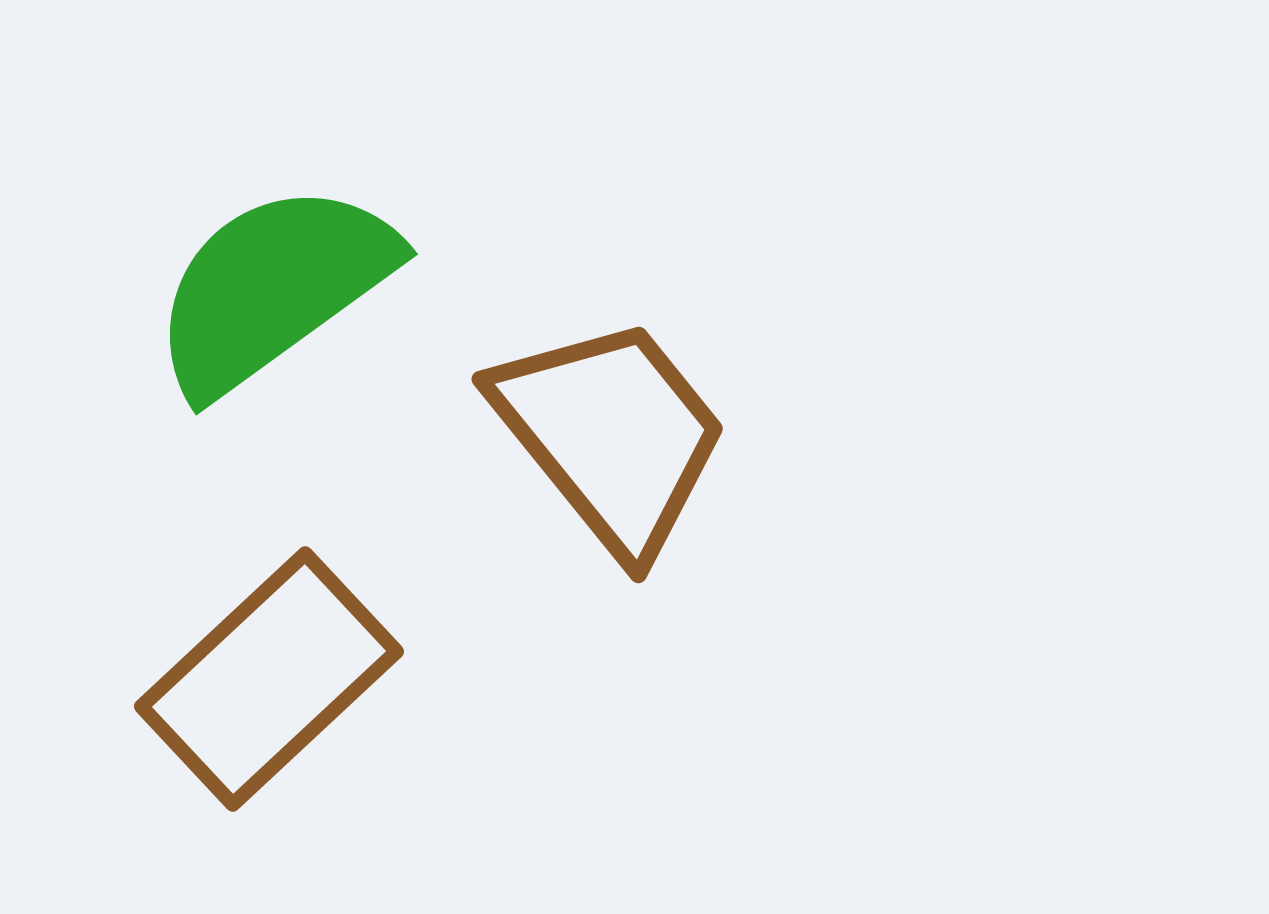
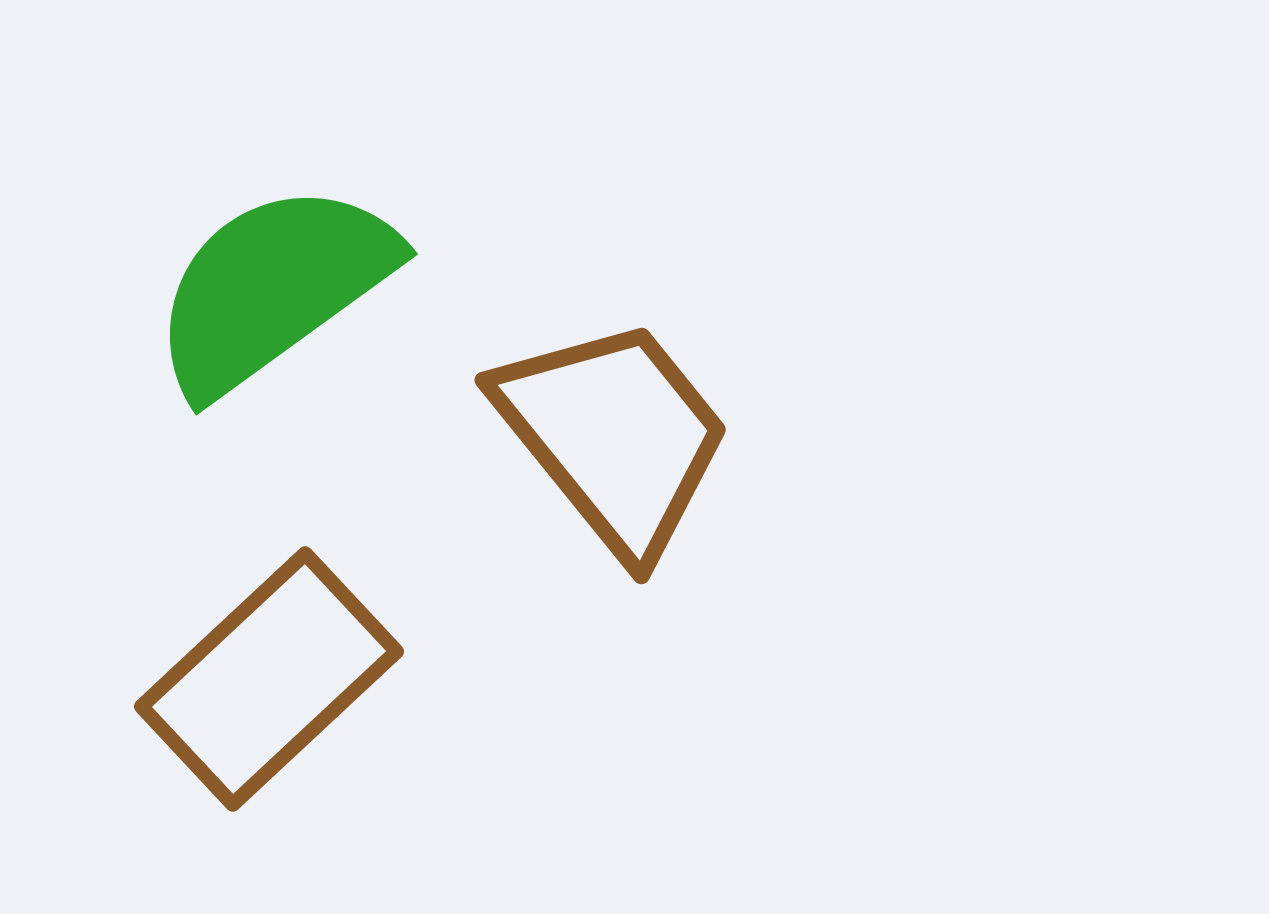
brown trapezoid: moved 3 px right, 1 px down
